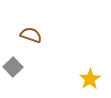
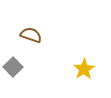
yellow star: moved 6 px left, 10 px up
